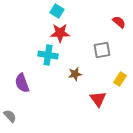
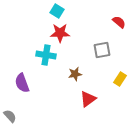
cyan cross: moved 2 px left
red triangle: moved 10 px left; rotated 30 degrees clockwise
